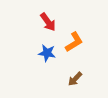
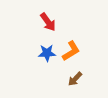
orange L-shape: moved 3 px left, 9 px down
blue star: rotated 12 degrees counterclockwise
